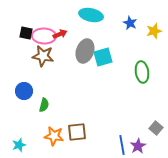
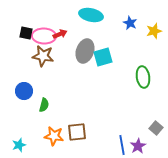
green ellipse: moved 1 px right, 5 px down
